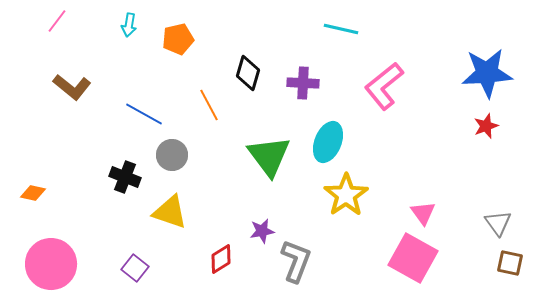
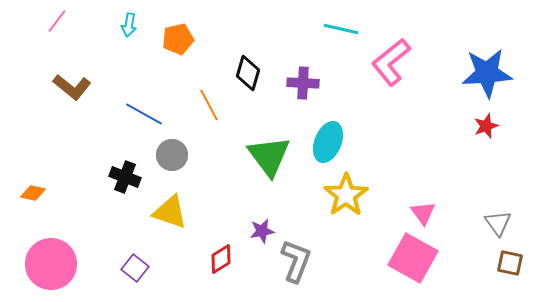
pink L-shape: moved 7 px right, 24 px up
